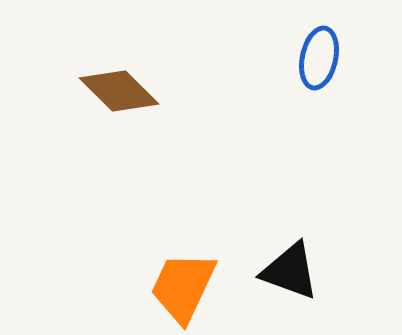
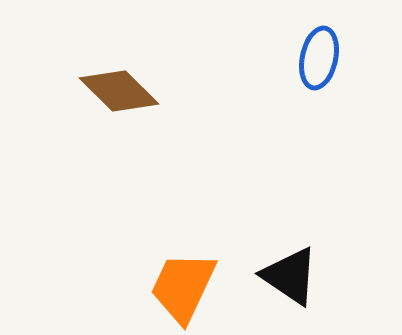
black triangle: moved 5 px down; rotated 14 degrees clockwise
